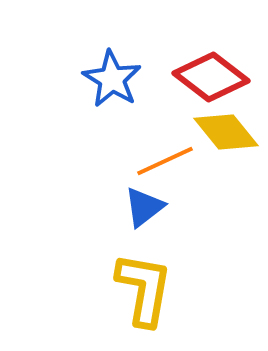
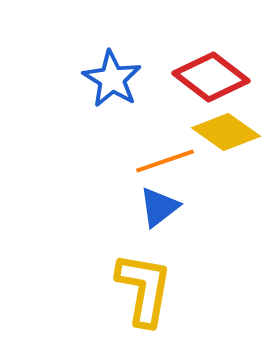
yellow diamond: rotated 16 degrees counterclockwise
orange line: rotated 6 degrees clockwise
blue triangle: moved 15 px right
